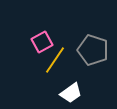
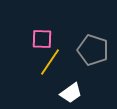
pink square: moved 3 px up; rotated 30 degrees clockwise
yellow line: moved 5 px left, 2 px down
